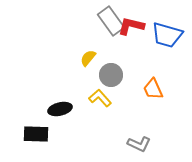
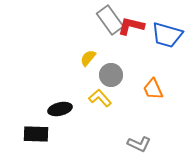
gray rectangle: moved 1 px left, 1 px up
